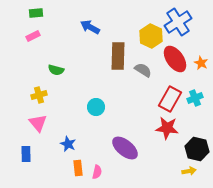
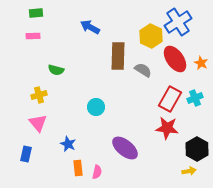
pink rectangle: rotated 24 degrees clockwise
black hexagon: rotated 15 degrees clockwise
blue rectangle: rotated 14 degrees clockwise
